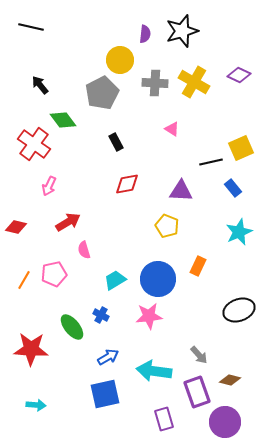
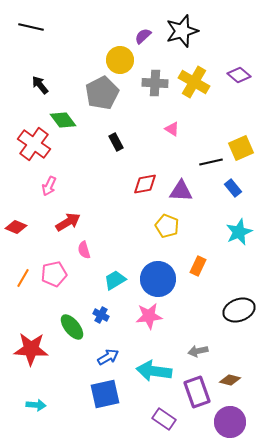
purple semicircle at (145, 34): moved 2 px left, 2 px down; rotated 138 degrees counterclockwise
purple diamond at (239, 75): rotated 15 degrees clockwise
red diamond at (127, 184): moved 18 px right
red diamond at (16, 227): rotated 10 degrees clockwise
orange line at (24, 280): moved 1 px left, 2 px up
gray arrow at (199, 355): moved 1 px left, 4 px up; rotated 120 degrees clockwise
purple rectangle at (164, 419): rotated 40 degrees counterclockwise
purple circle at (225, 422): moved 5 px right
